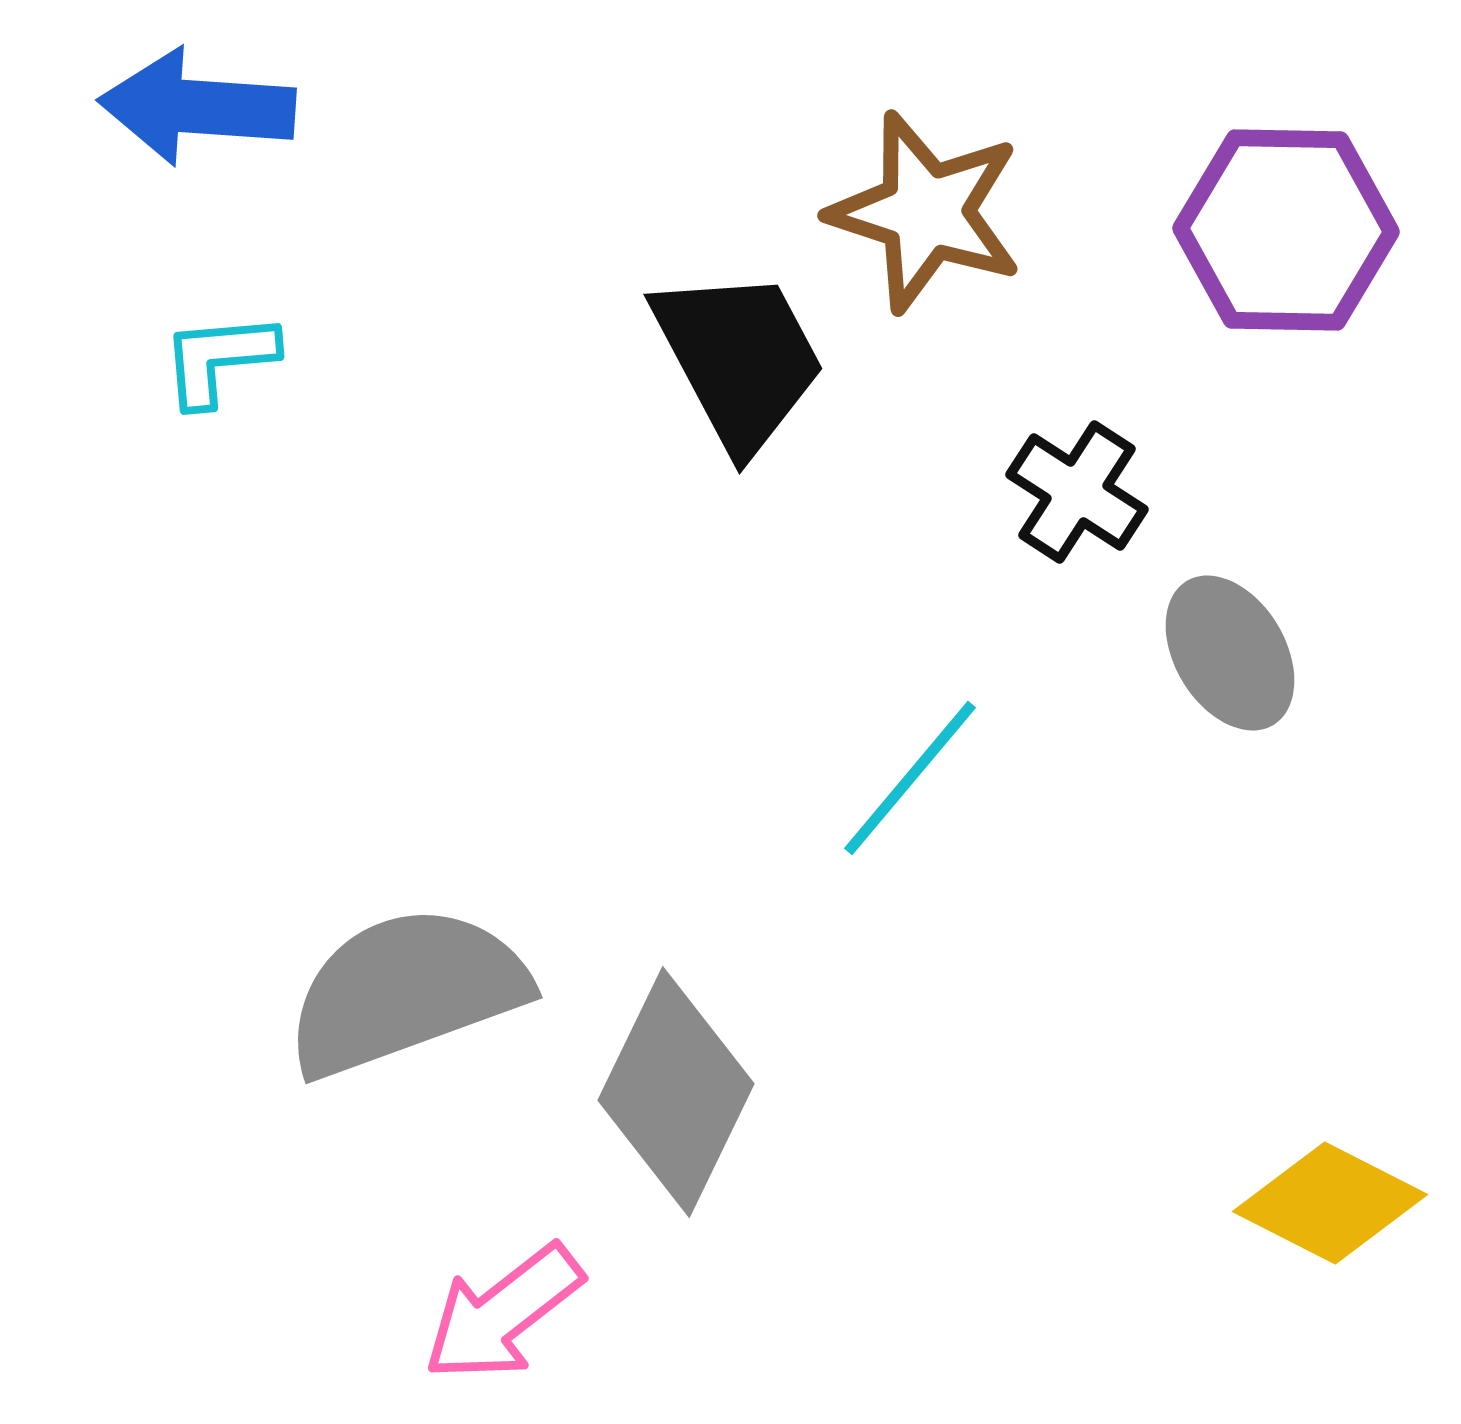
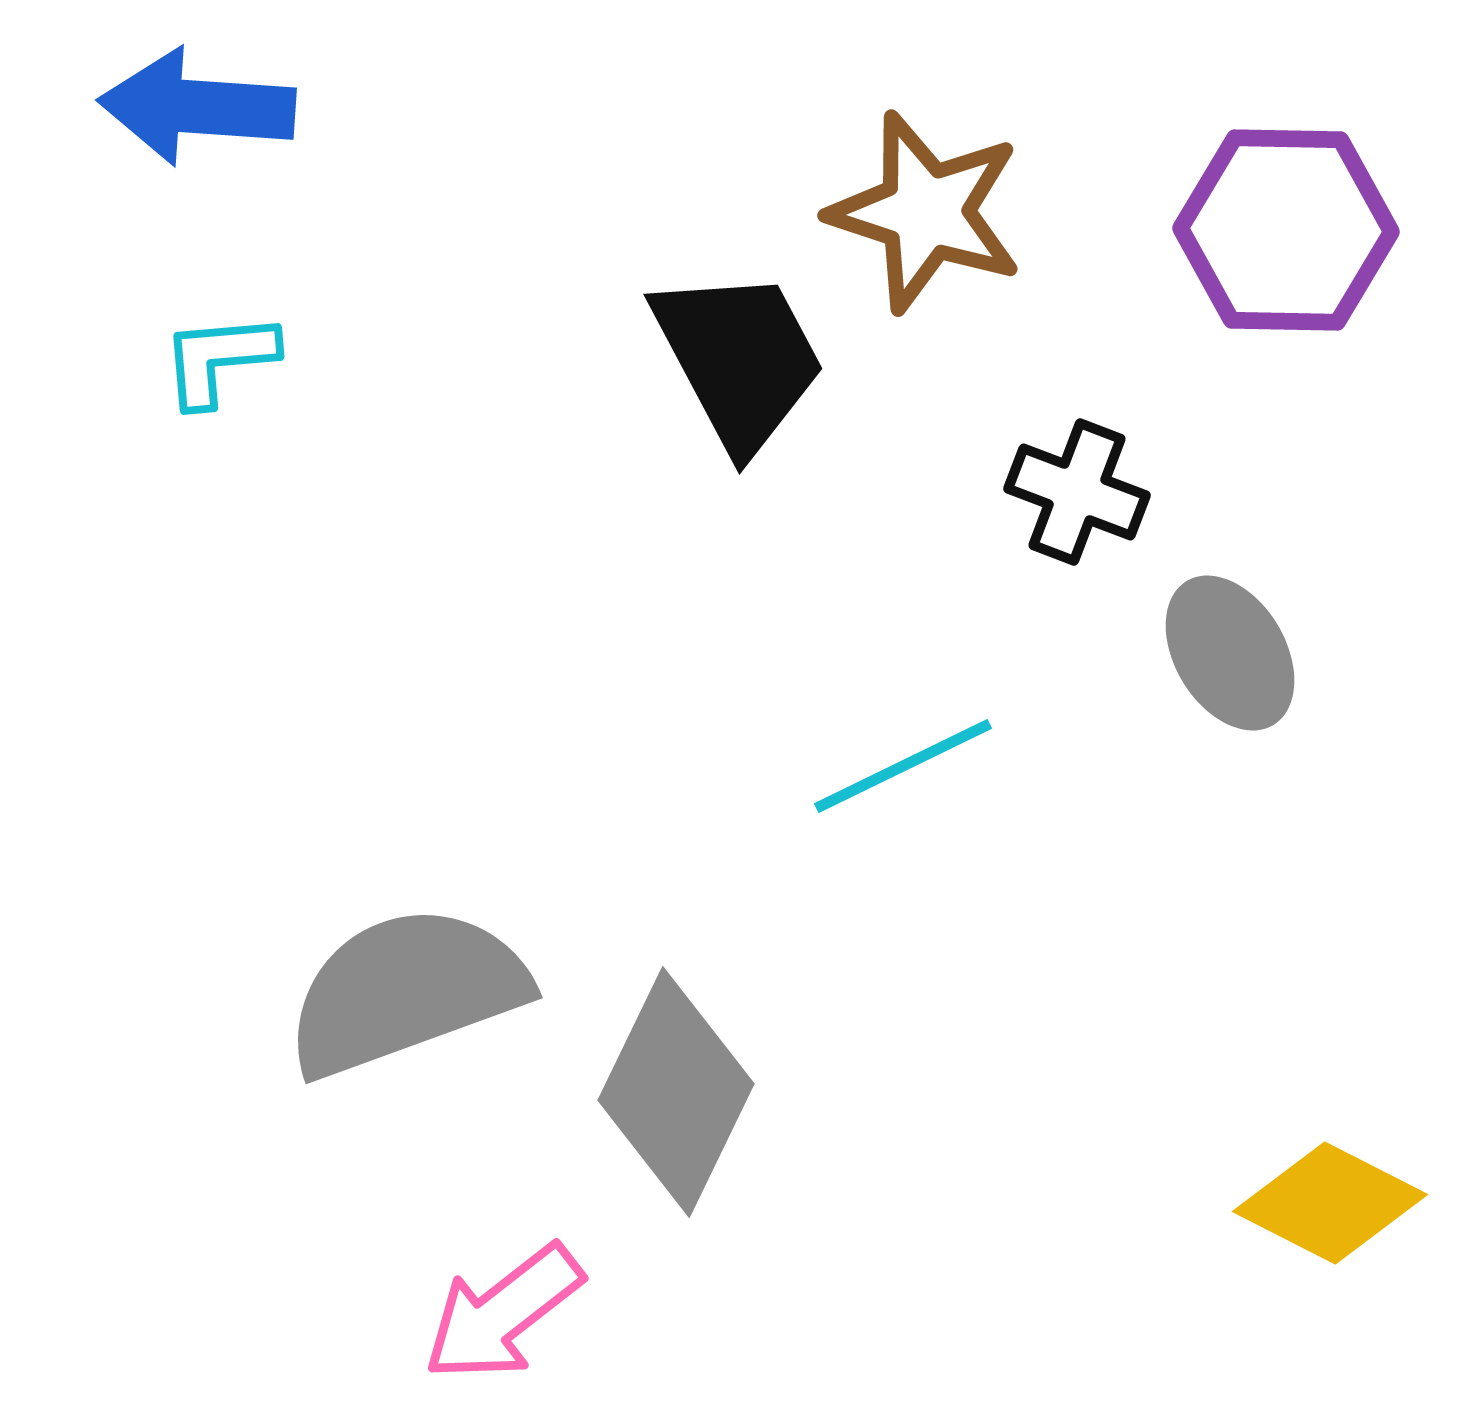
black cross: rotated 12 degrees counterclockwise
cyan line: moved 7 px left, 12 px up; rotated 24 degrees clockwise
